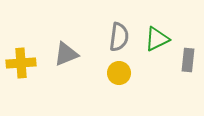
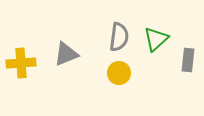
green triangle: moved 1 px left; rotated 16 degrees counterclockwise
